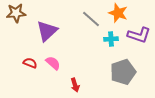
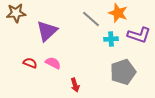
pink semicircle: rotated 14 degrees counterclockwise
